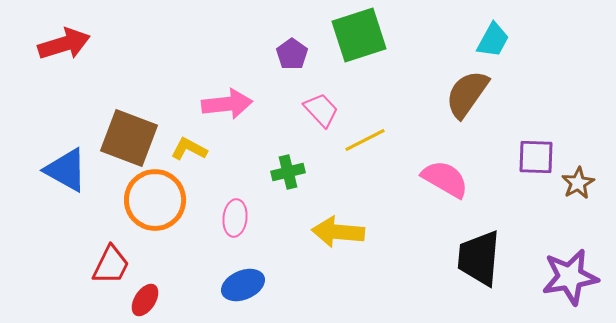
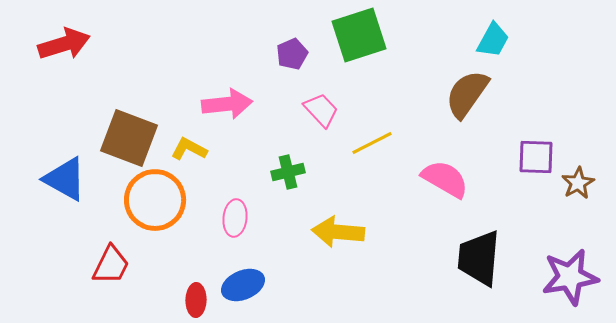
purple pentagon: rotated 12 degrees clockwise
yellow line: moved 7 px right, 3 px down
blue triangle: moved 1 px left, 9 px down
red ellipse: moved 51 px right; rotated 32 degrees counterclockwise
